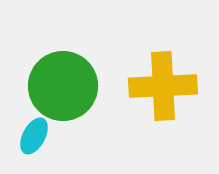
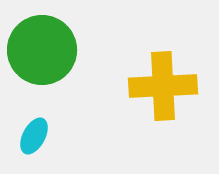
green circle: moved 21 px left, 36 px up
